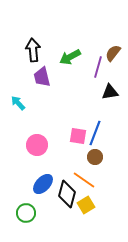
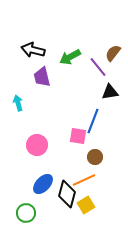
black arrow: rotated 70 degrees counterclockwise
purple line: rotated 55 degrees counterclockwise
cyan arrow: rotated 28 degrees clockwise
blue line: moved 2 px left, 12 px up
orange line: rotated 60 degrees counterclockwise
